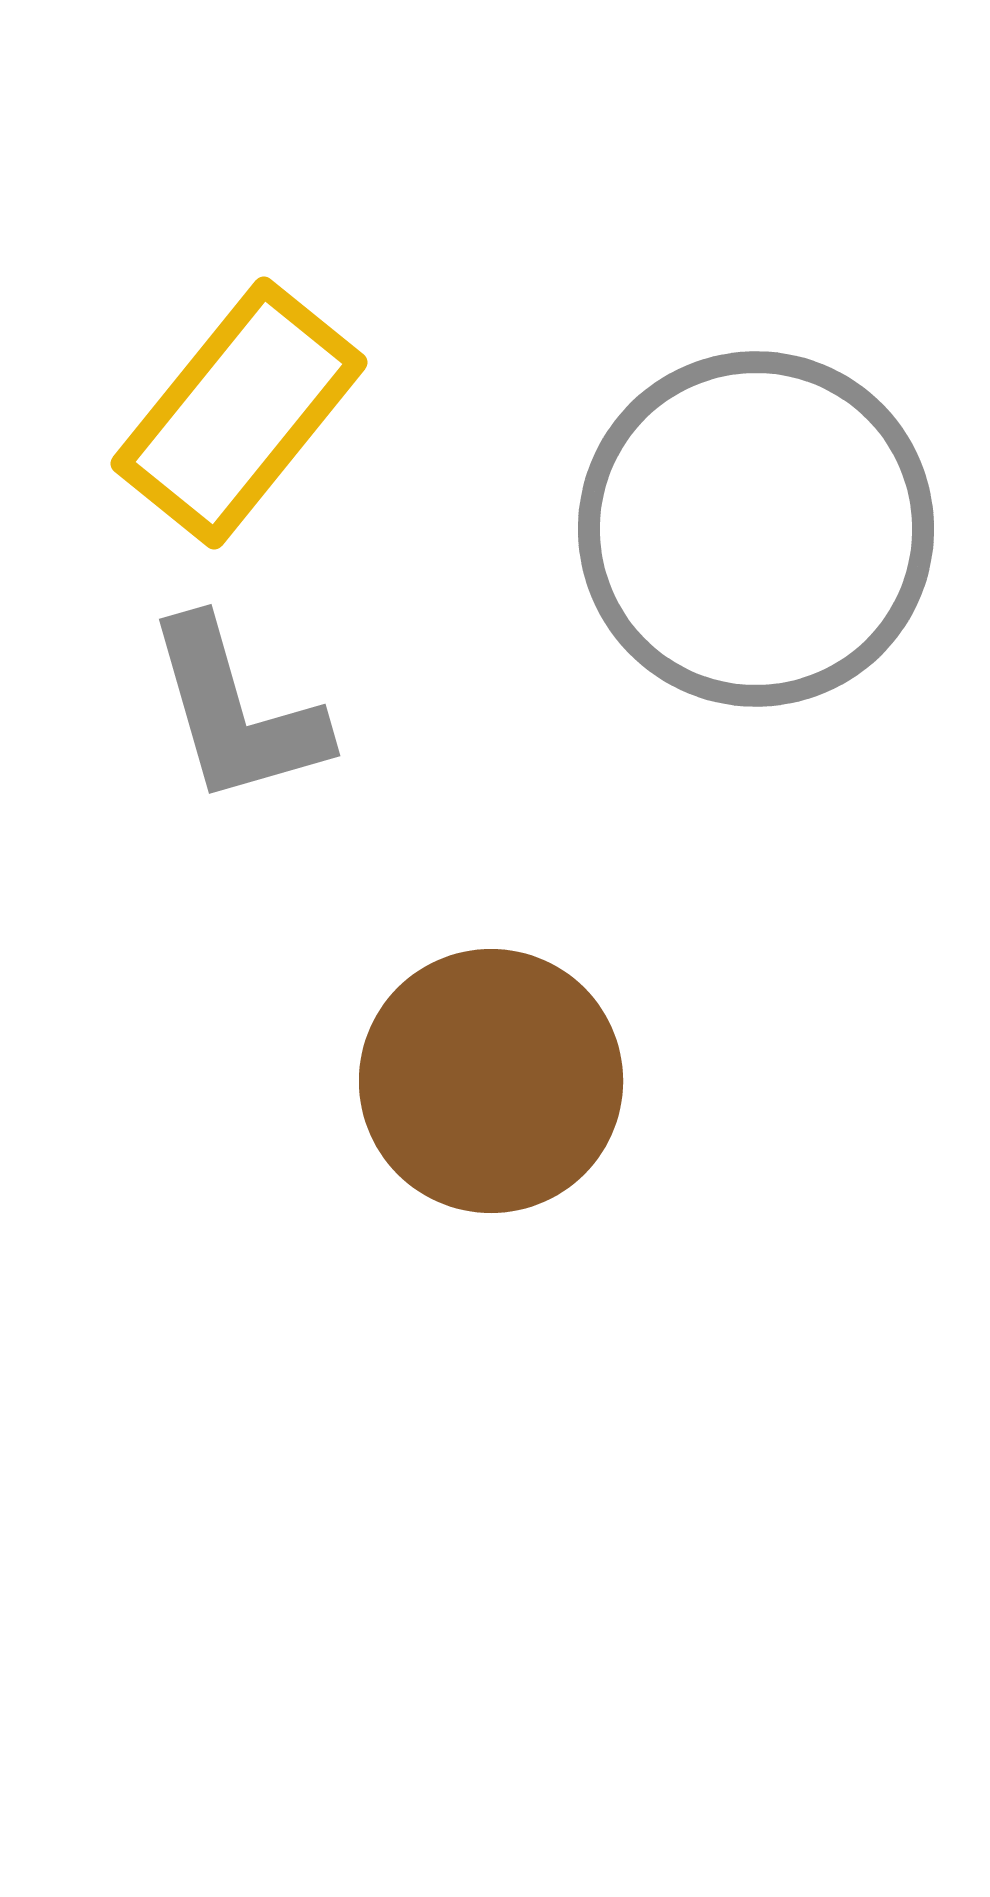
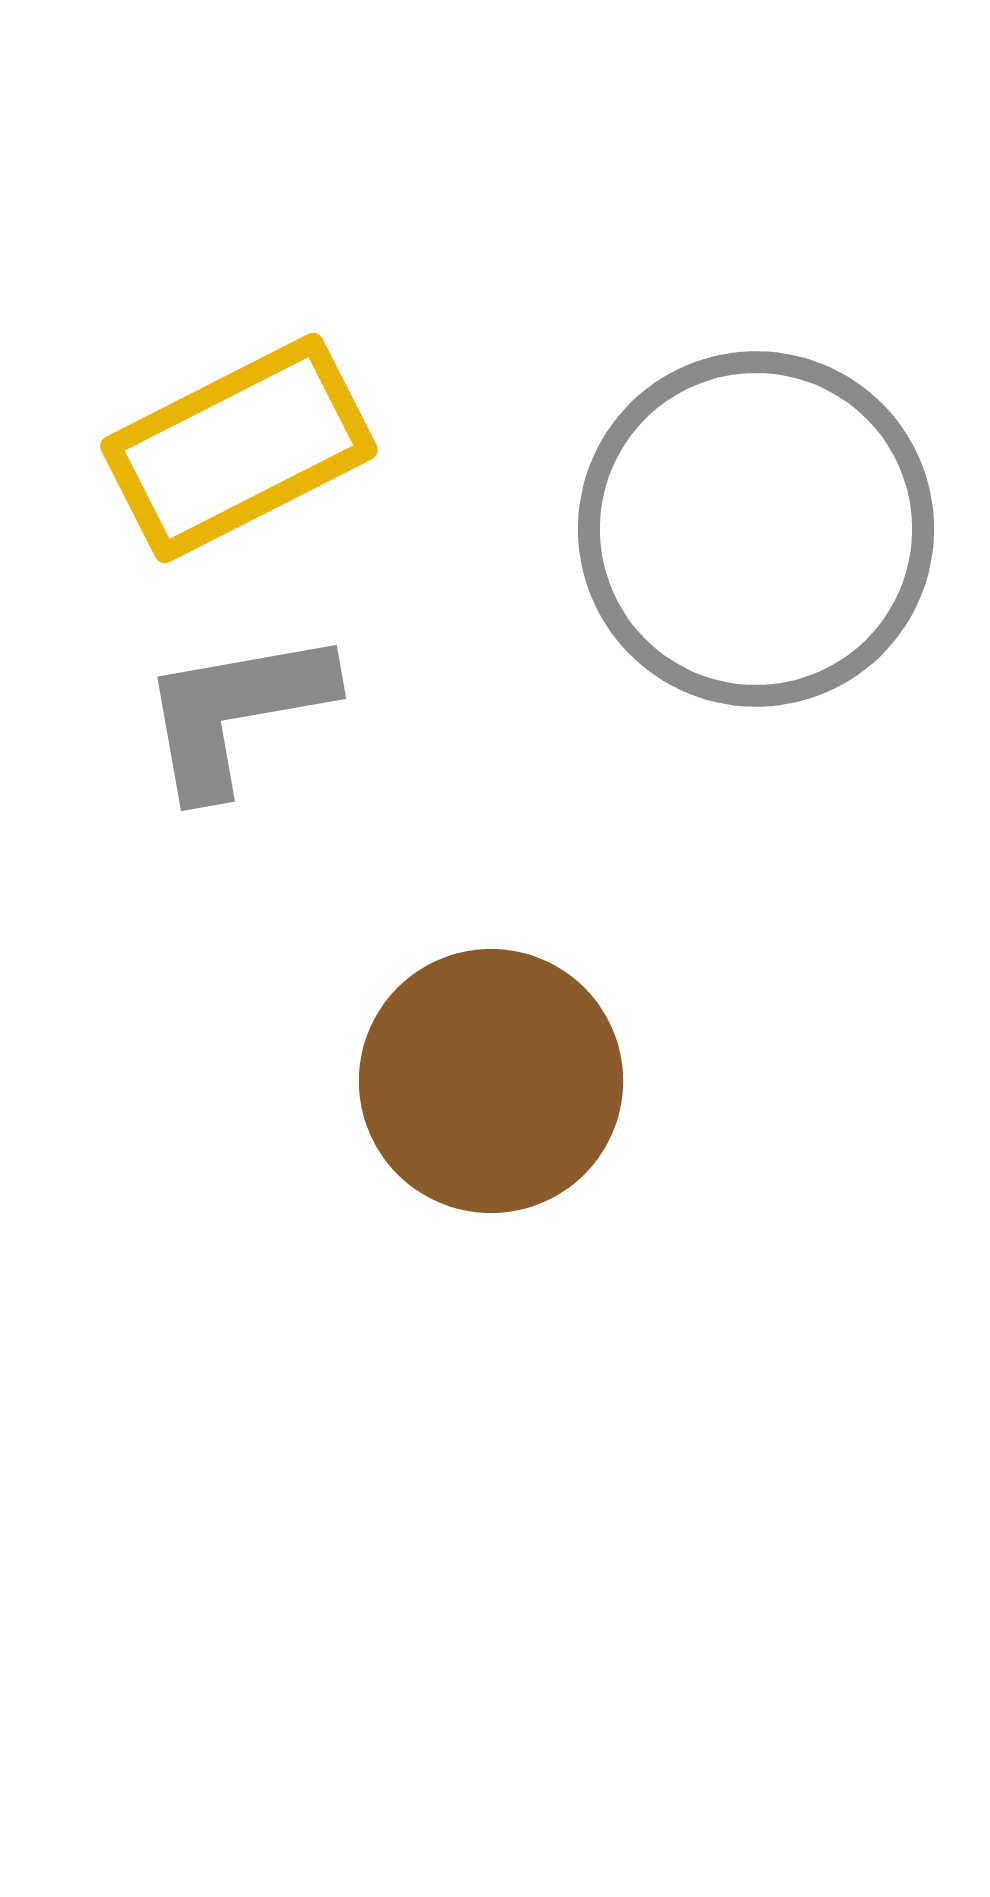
yellow rectangle: moved 35 px down; rotated 24 degrees clockwise
gray L-shape: rotated 96 degrees clockwise
